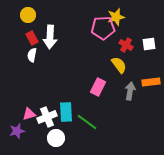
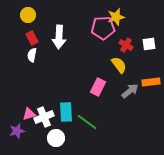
white arrow: moved 9 px right
gray arrow: rotated 42 degrees clockwise
white cross: moved 3 px left
